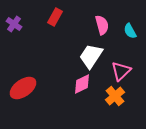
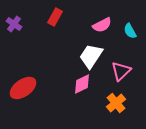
pink semicircle: rotated 78 degrees clockwise
orange cross: moved 1 px right, 7 px down
